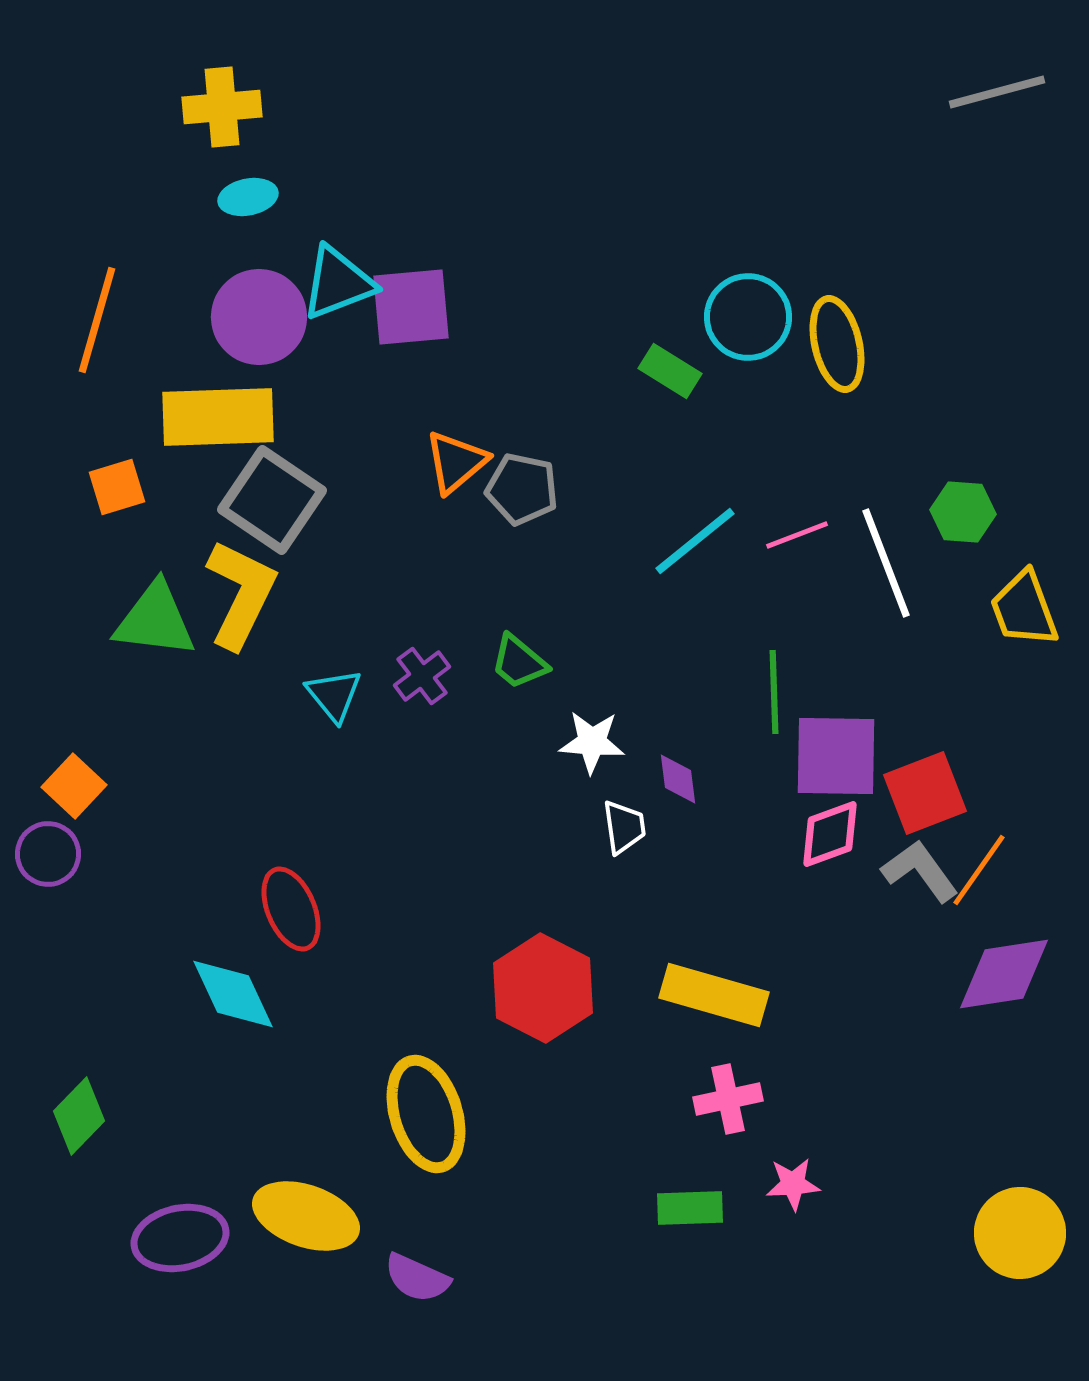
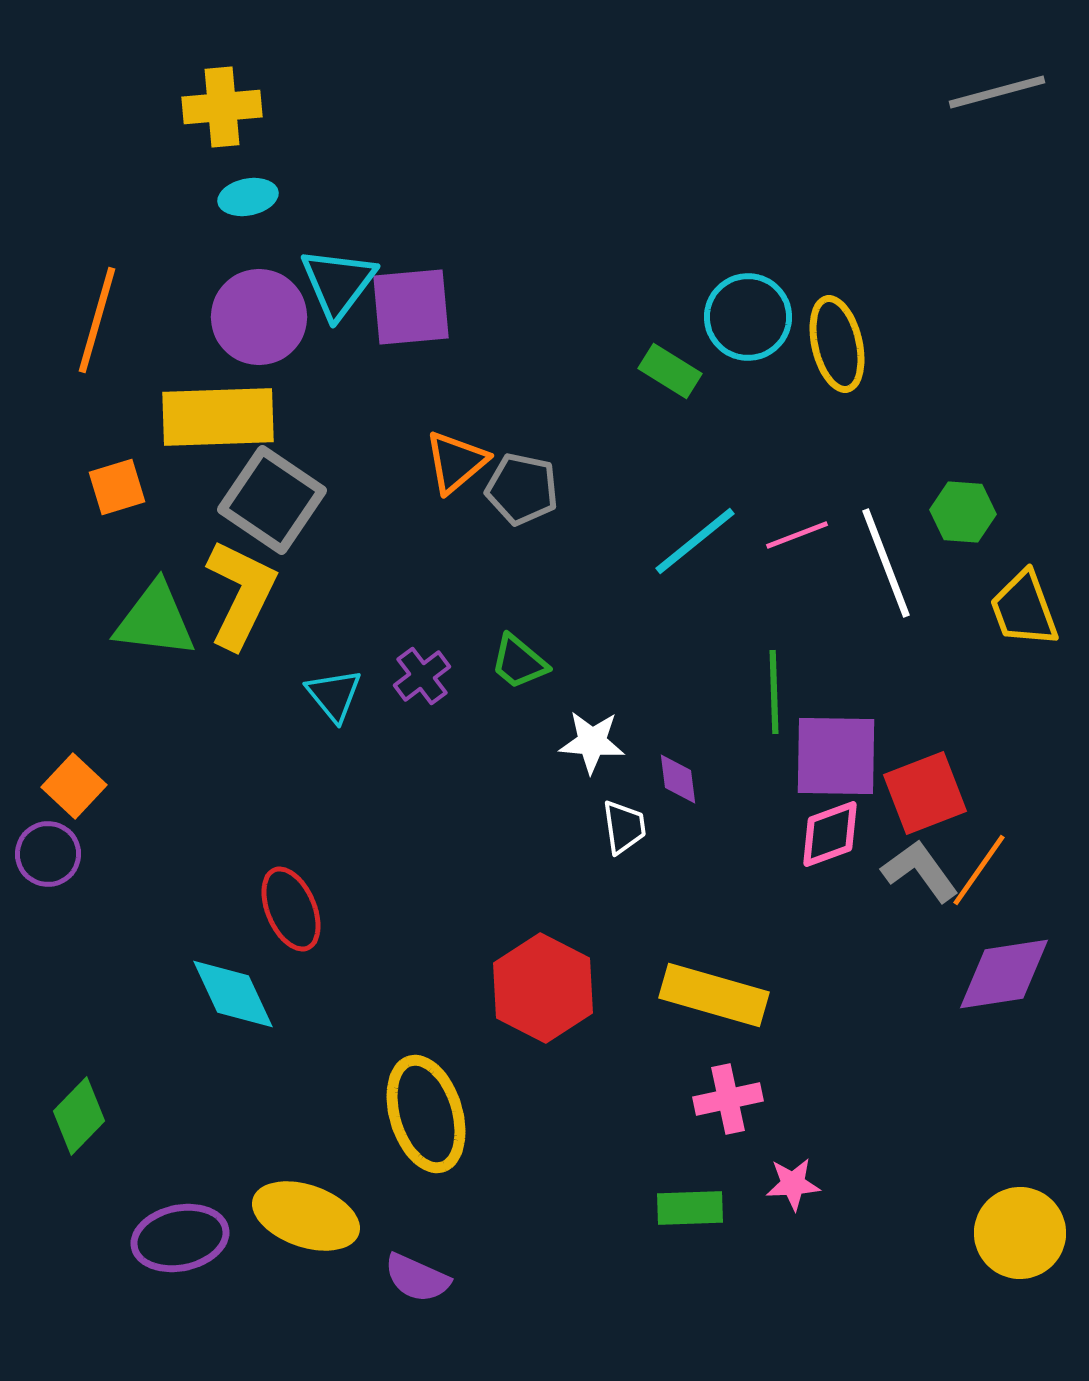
cyan triangle at (338, 283): rotated 32 degrees counterclockwise
